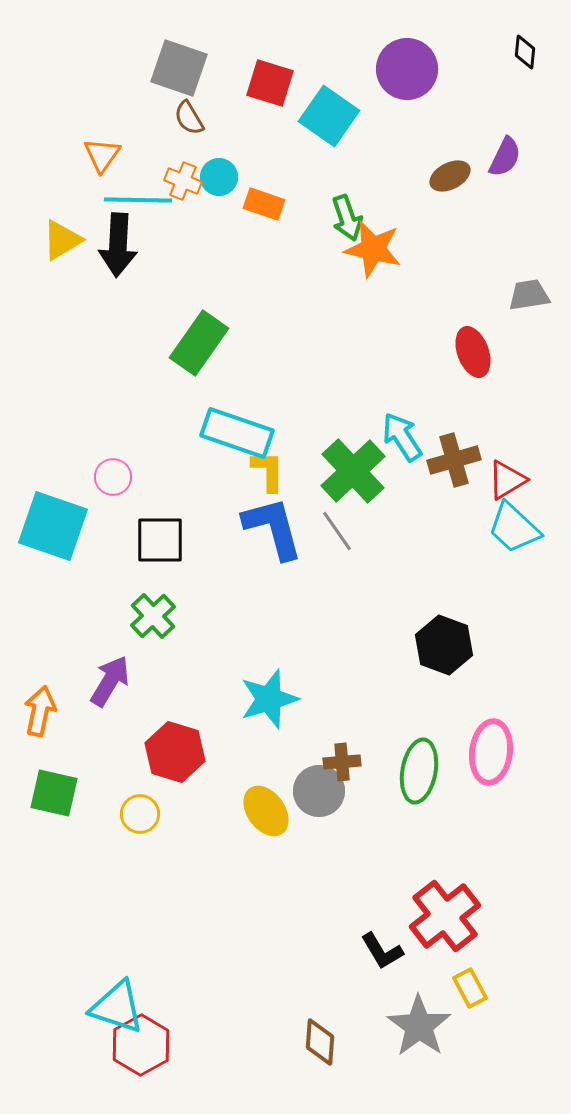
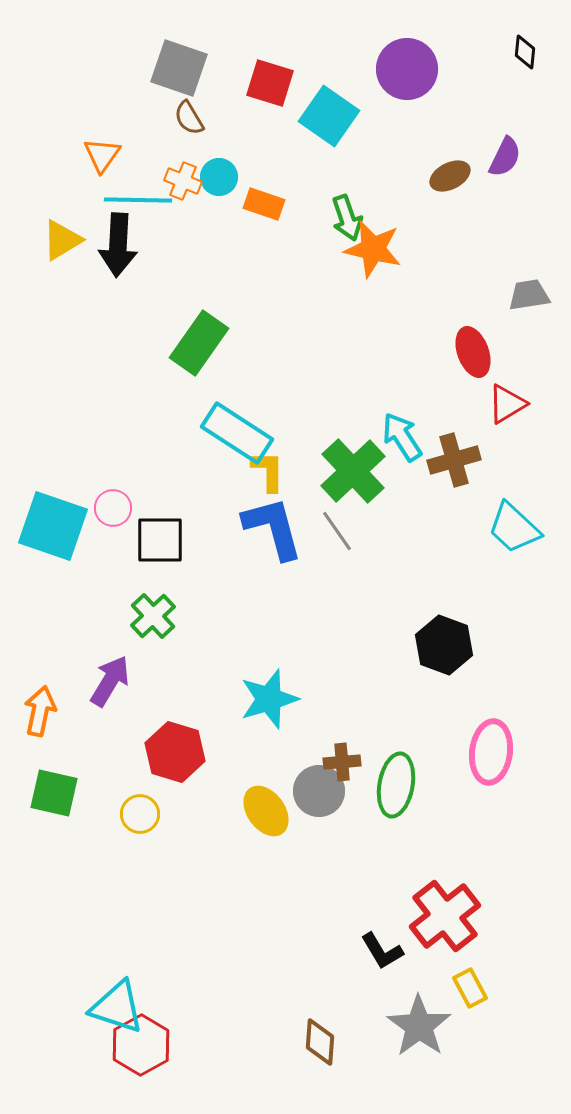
cyan rectangle at (237, 433): rotated 14 degrees clockwise
pink circle at (113, 477): moved 31 px down
red triangle at (507, 480): moved 76 px up
green ellipse at (419, 771): moved 23 px left, 14 px down
